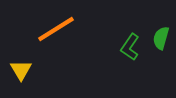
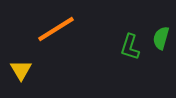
green L-shape: rotated 16 degrees counterclockwise
